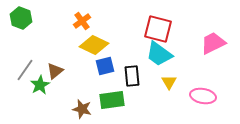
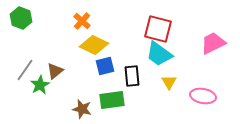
orange cross: rotated 12 degrees counterclockwise
